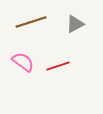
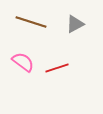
brown line: rotated 36 degrees clockwise
red line: moved 1 px left, 2 px down
